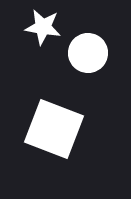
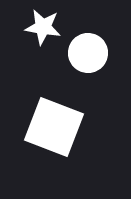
white square: moved 2 px up
